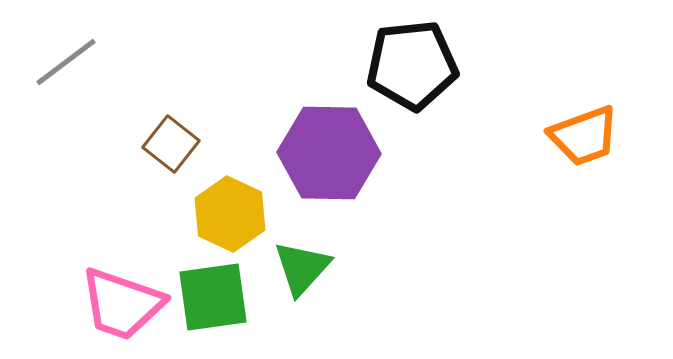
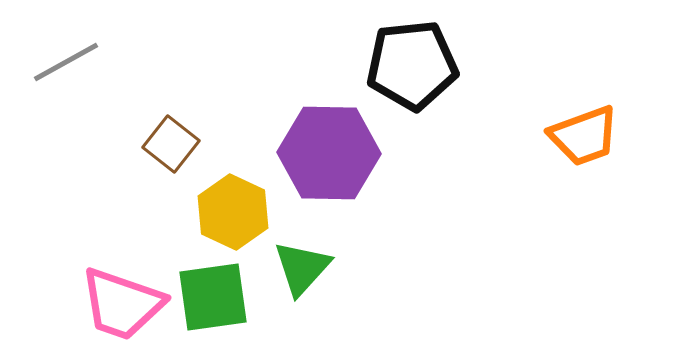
gray line: rotated 8 degrees clockwise
yellow hexagon: moved 3 px right, 2 px up
